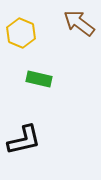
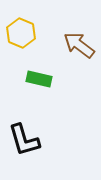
brown arrow: moved 22 px down
black L-shape: rotated 87 degrees clockwise
